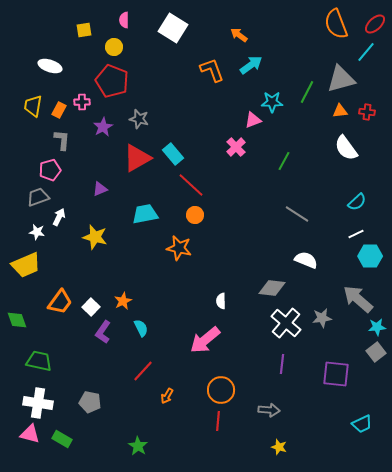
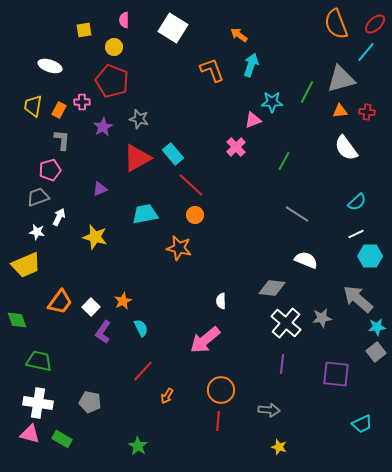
cyan arrow at (251, 65): rotated 35 degrees counterclockwise
